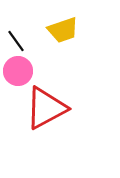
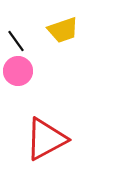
red triangle: moved 31 px down
